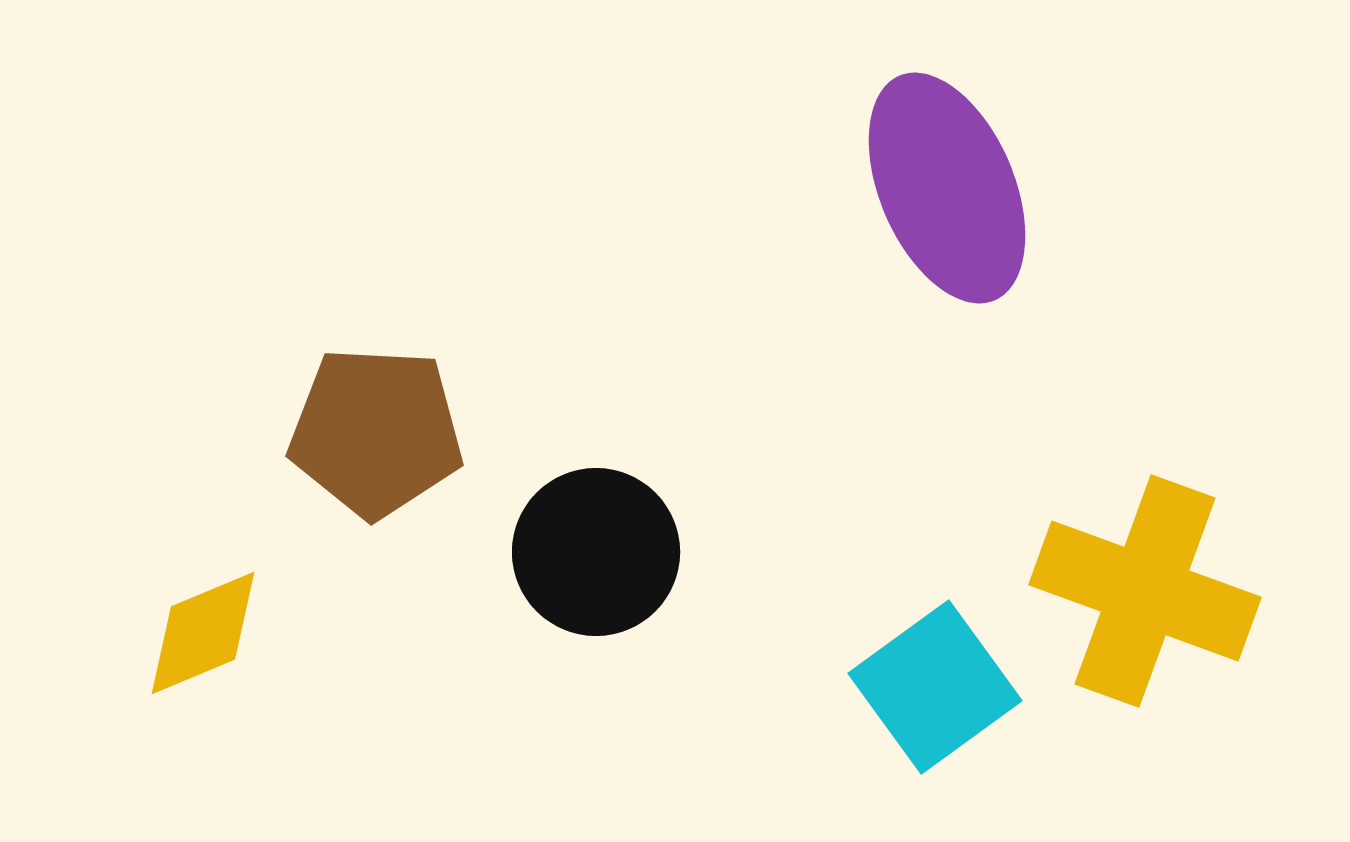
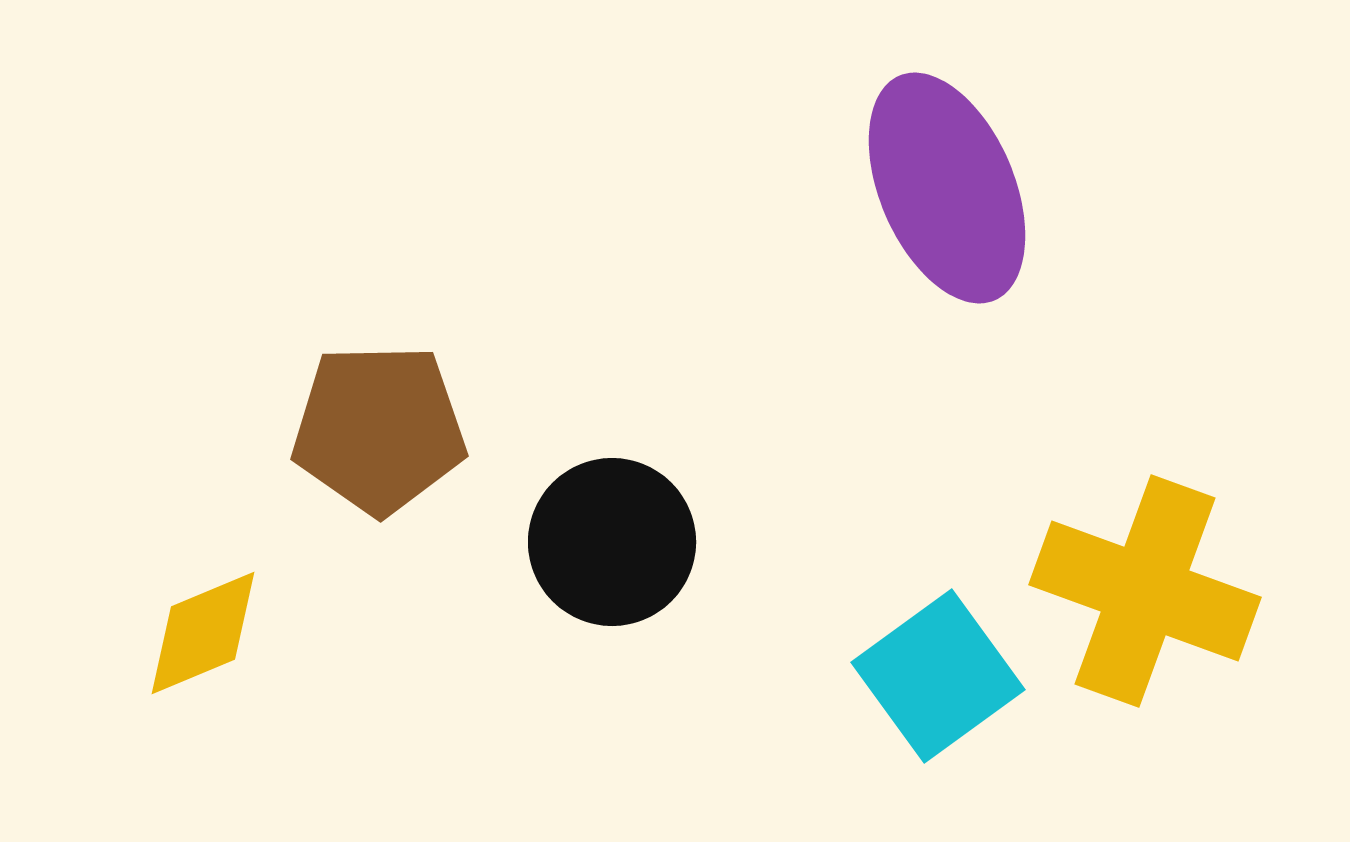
brown pentagon: moved 3 px right, 3 px up; rotated 4 degrees counterclockwise
black circle: moved 16 px right, 10 px up
cyan square: moved 3 px right, 11 px up
